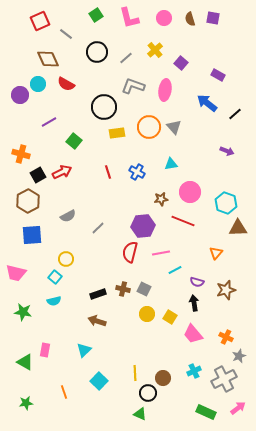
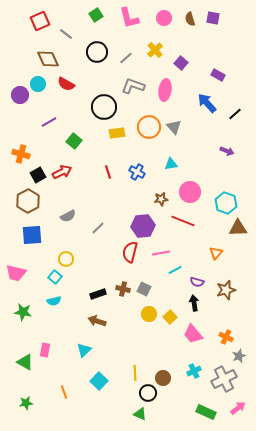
blue arrow at (207, 103): rotated 10 degrees clockwise
yellow circle at (147, 314): moved 2 px right
yellow square at (170, 317): rotated 16 degrees clockwise
